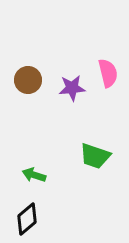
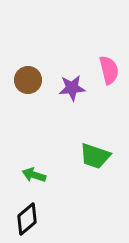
pink semicircle: moved 1 px right, 3 px up
